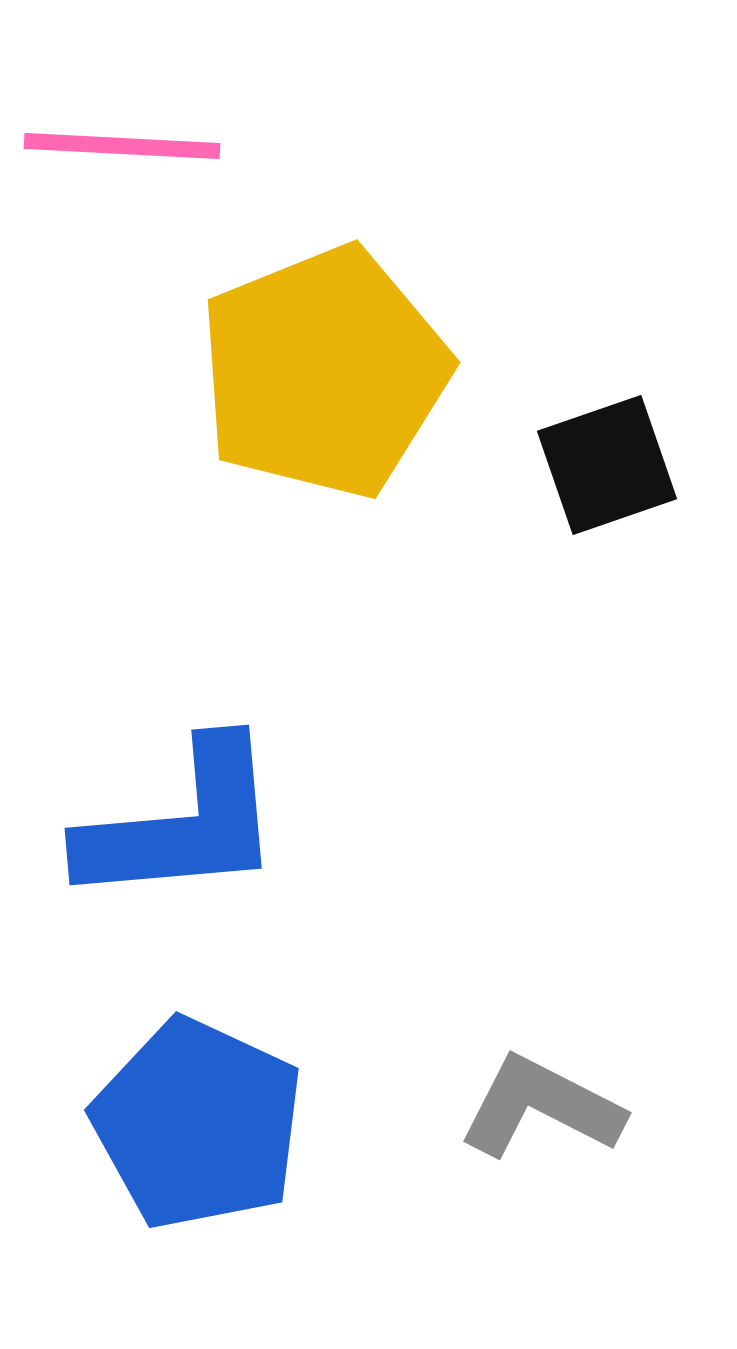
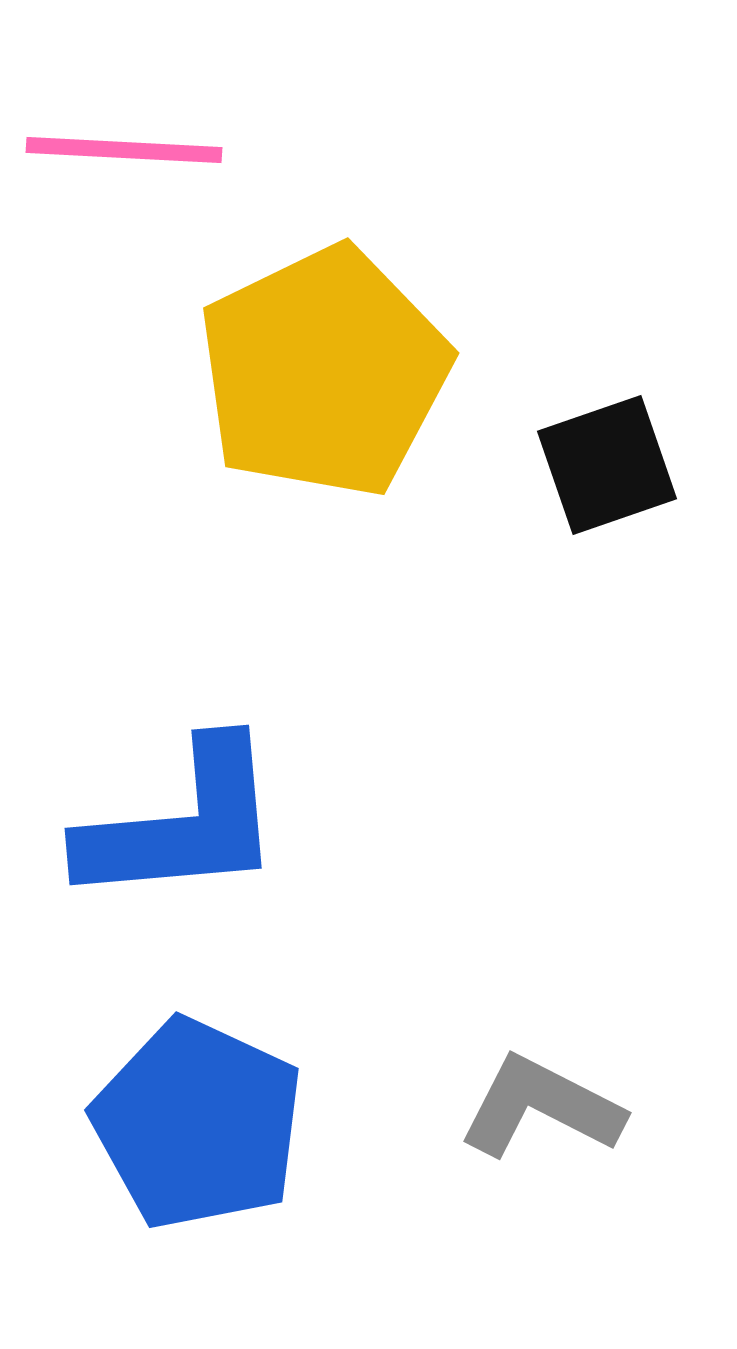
pink line: moved 2 px right, 4 px down
yellow pentagon: rotated 4 degrees counterclockwise
